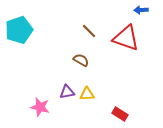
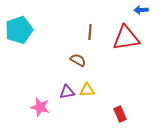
brown line: moved 1 px right, 1 px down; rotated 49 degrees clockwise
red triangle: rotated 28 degrees counterclockwise
brown semicircle: moved 3 px left
yellow triangle: moved 4 px up
red rectangle: rotated 35 degrees clockwise
